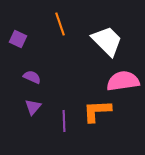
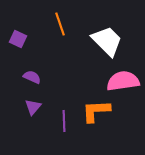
orange L-shape: moved 1 px left
